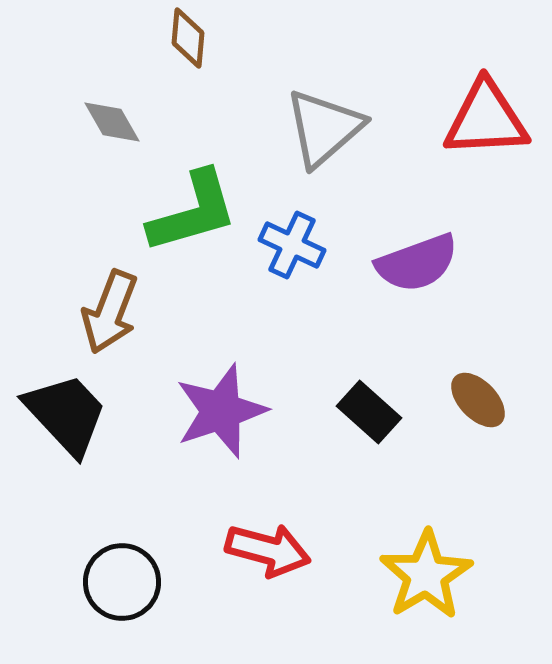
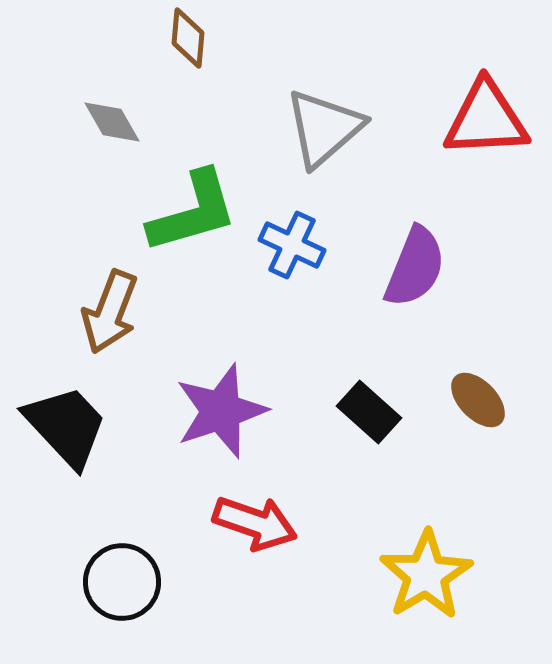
purple semicircle: moved 2 px left, 4 px down; rotated 48 degrees counterclockwise
black trapezoid: moved 12 px down
red arrow: moved 13 px left, 27 px up; rotated 4 degrees clockwise
